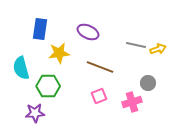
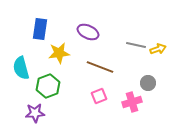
green hexagon: rotated 20 degrees counterclockwise
